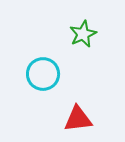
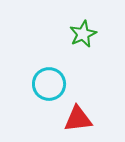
cyan circle: moved 6 px right, 10 px down
